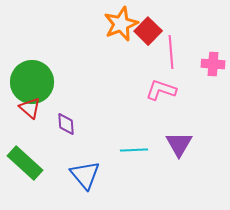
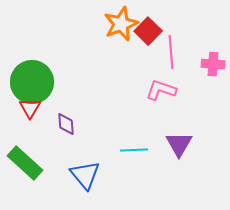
red triangle: rotated 20 degrees clockwise
